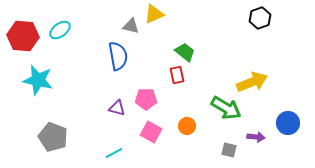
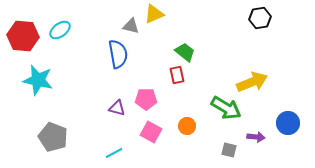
black hexagon: rotated 10 degrees clockwise
blue semicircle: moved 2 px up
